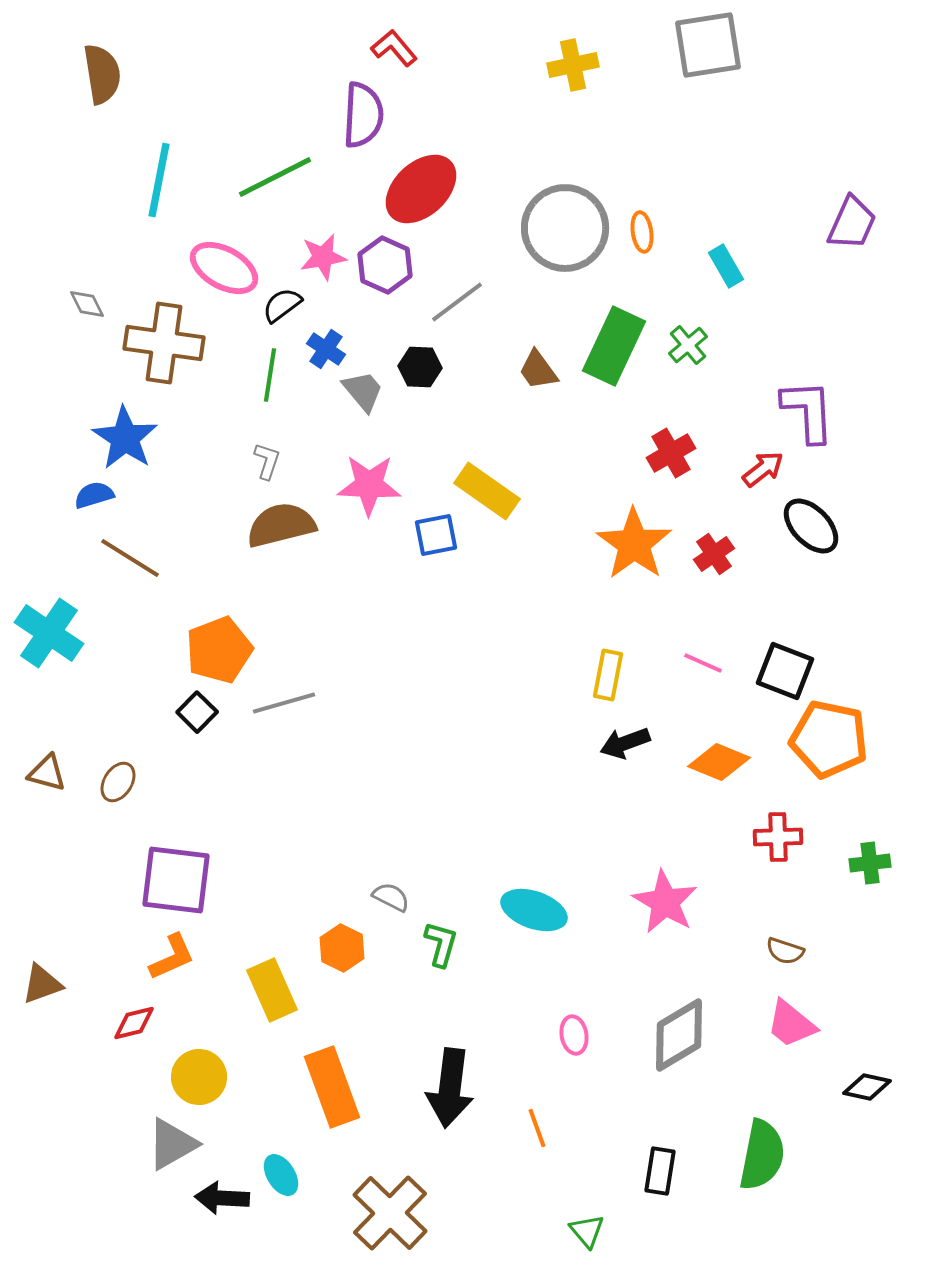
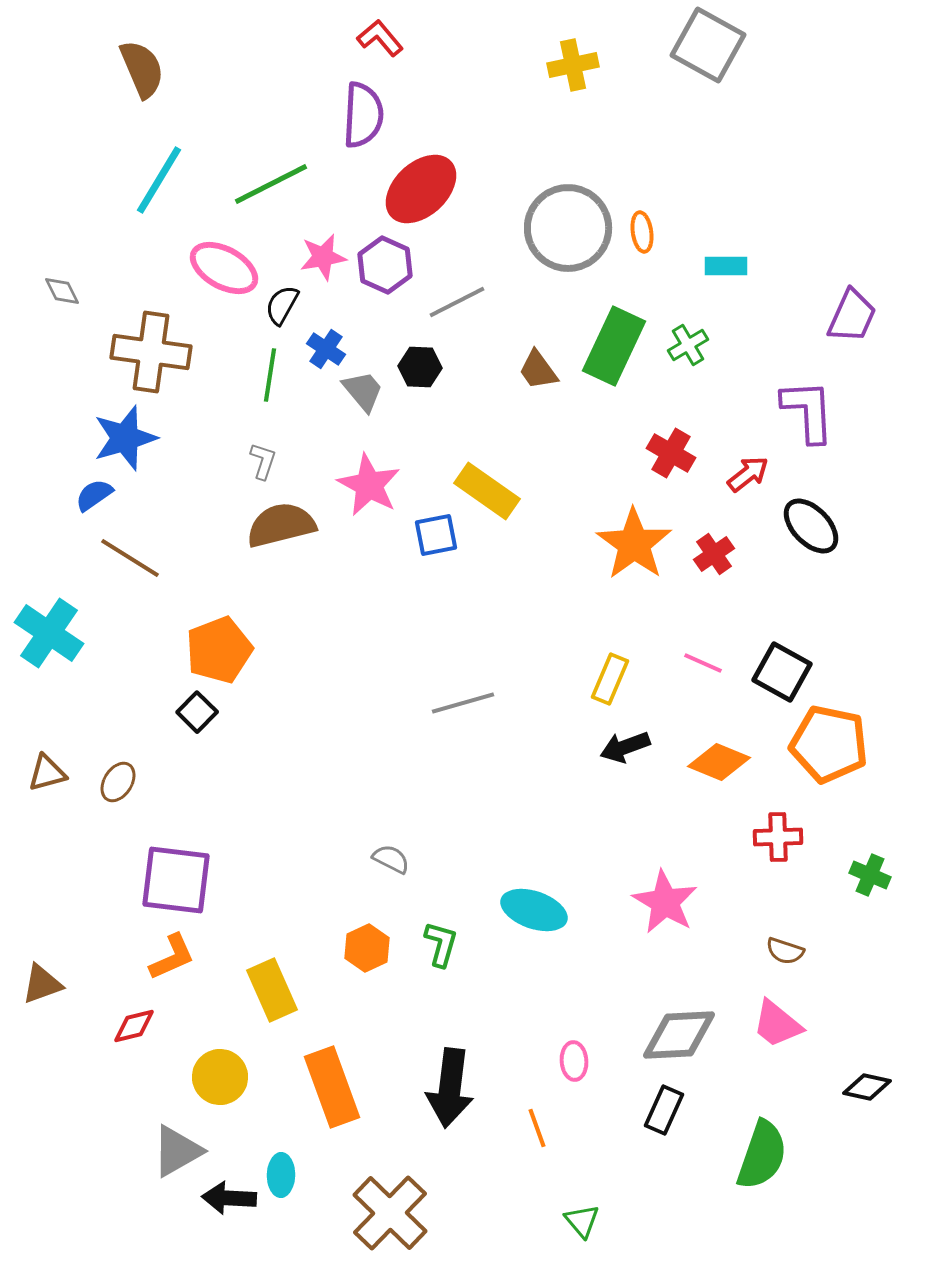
gray square at (708, 45): rotated 38 degrees clockwise
red L-shape at (394, 48): moved 14 px left, 10 px up
brown semicircle at (102, 74): moved 40 px right, 5 px up; rotated 14 degrees counterclockwise
green line at (275, 177): moved 4 px left, 7 px down
cyan line at (159, 180): rotated 20 degrees clockwise
purple trapezoid at (852, 223): moved 93 px down
gray circle at (565, 228): moved 3 px right
cyan rectangle at (726, 266): rotated 60 degrees counterclockwise
gray line at (457, 302): rotated 10 degrees clockwise
gray diamond at (87, 304): moved 25 px left, 13 px up
black semicircle at (282, 305): rotated 24 degrees counterclockwise
brown cross at (164, 343): moved 13 px left, 9 px down
green cross at (688, 345): rotated 9 degrees clockwise
blue star at (125, 438): rotated 22 degrees clockwise
red cross at (671, 453): rotated 30 degrees counterclockwise
gray L-shape at (267, 461): moved 4 px left
red arrow at (763, 469): moved 15 px left, 5 px down
pink star at (369, 485): rotated 26 degrees clockwise
blue semicircle at (94, 495): rotated 18 degrees counterclockwise
black square at (785, 671): moved 3 px left, 1 px down; rotated 8 degrees clockwise
yellow rectangle at (608, 675): moved 2 px right, 4 px down; rotated 12 degrees clockwise
gray line at (284, 703): moved 179 px right
orange pentagon at (829, 739): moved 5 px down
black arrow at (625, 743): moved 4 px down
brown triangle at (47, 773): rotated 30 degrees counterclockwise
green cross at (870, 863): moved 12 px down; rotated 30 degrees clockwise
gray semicircle at (391, 897): moved 38 px up
orange hexagon at (342, 948): moved 25 px right; rotated 9 degrees clockwise
red diamond at (134, 1023): moved 3 px down
pink trapezoid at (791, 1024): moved 14 px left
pink ellipse at (574, 1035): moved 26 px down; rotated 6 degrees clockwise
gray diamond at (679, 1035): rotated 28 degrees clockwise
yellow circle at (199, 1077): moved 21 px right
gray triangle at (172, 1144): moved 5 px right, 7 px down
green semicircle at (762, 1155): rotated 8 degrees clockwise
black rectangle at (660, 1171): moved 4 px right, 61 px up; rotated 15 degrees clockwise
cyan ellipse at (281, 1175): rotated 33 degrees clockwise
black arrow at (222, 1198): moved 7 px right
green triangle at (587, 1231): moved 5 px left, 10 px up
